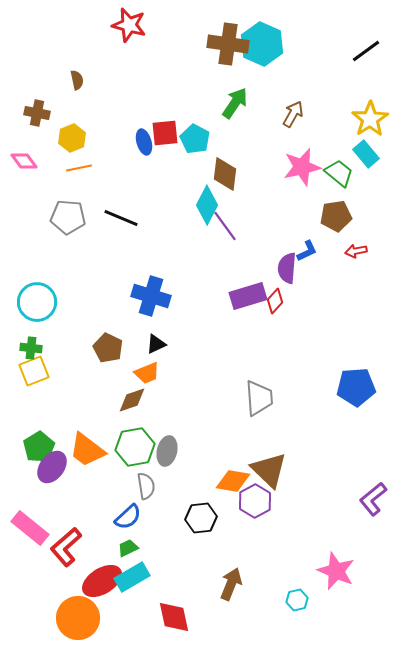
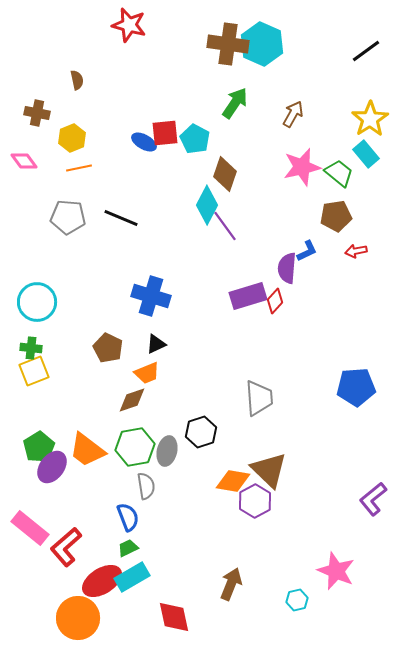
blue ellipse at (144, 142): rotated 45 degrees counterclockwise
brown diamond at (225, 174): rotated 12 degrees clockwise
blue semicircle at (128, 517): rotated 68 degrees counterclockwise
black hexagon at (201, 518): moved 86 px up; rotated 12 degrees counterclockwise
